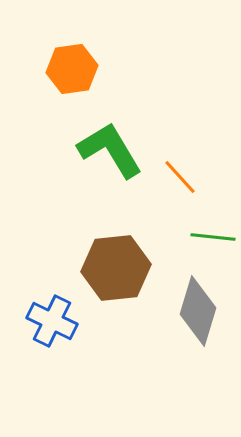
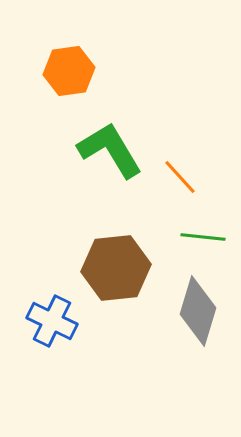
orange hexagon: moved 3 px left, 2 px down
green line: moved 10 px left
